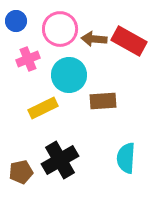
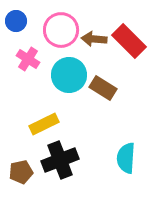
pink circle: moved 1 px right, 1 px down
red rectangle: rotated 16 degrees clockwise
pink cross: rotated 35 degrees counterclockwise
brown rectangle: moved 13 px up; rotated 36 degrees clockwise
yellow rectangle: moved 1 px right, 16 px down
black cross: rotated 9 degrees clockwise
